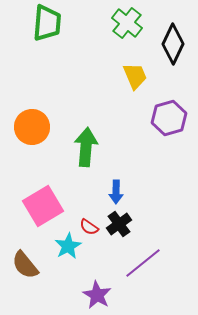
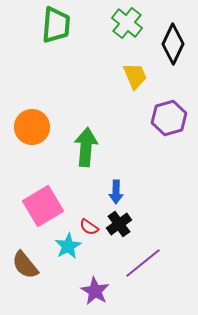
green trapezoid: moved 9 px right, 2 px down
purple star: moved 2 px left, 4 px up
